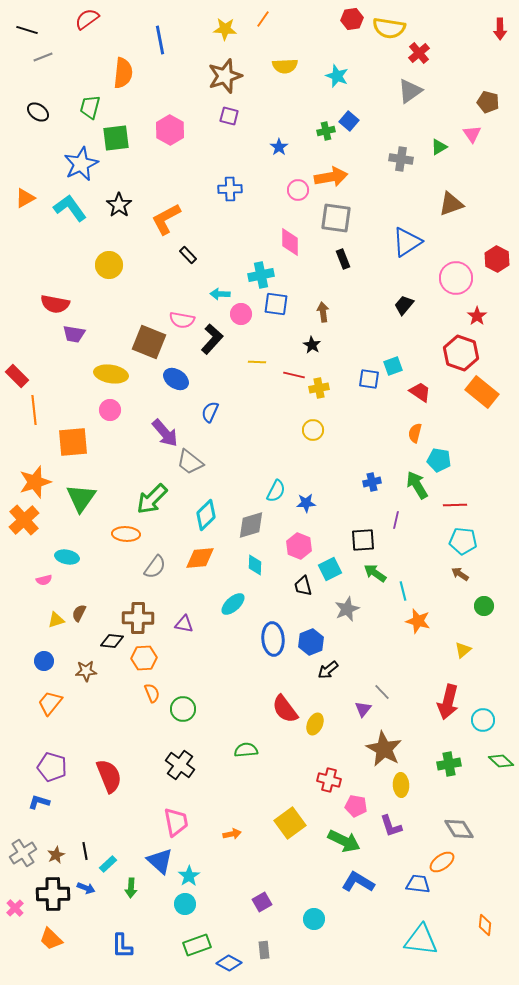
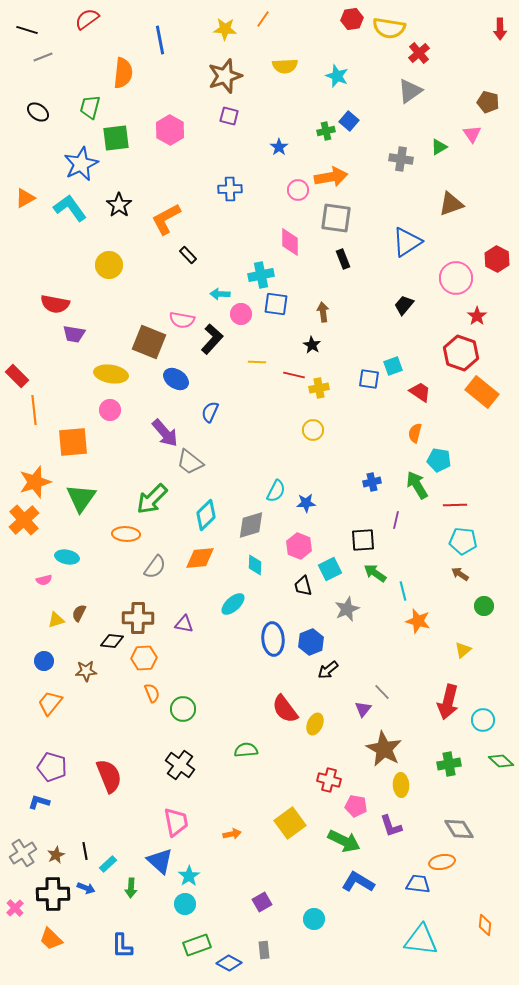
orange ellipse at (442, 862): rotated 25 degrees clockwise
